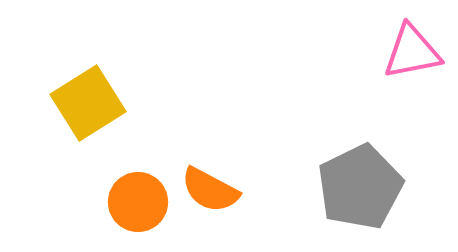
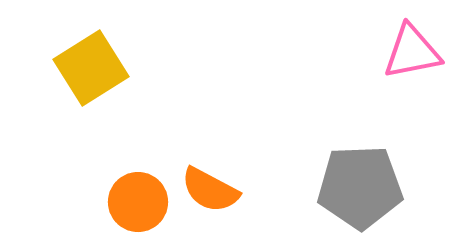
yellow square: moved 3 px right, 35 px up
gray pentagon: rotated 24 degrees clockwise
